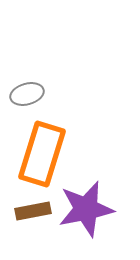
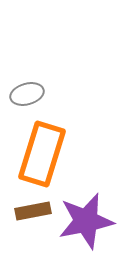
purple star: moved 12 px down
